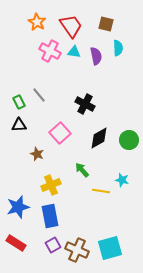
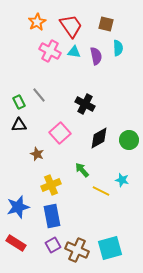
orange star: rotated 12 degrees clockwise
yellow line: rotated 18 degrees clockwise
blue rectangle: moved 2 px right
